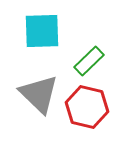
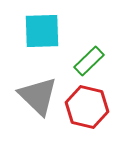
gray triangle: moved 1 px left, 2 px down
